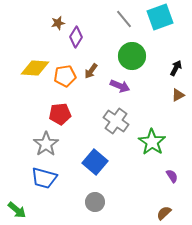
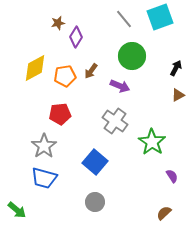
yellow diamond: rotated 32 degrees counterclockwise
gray cross: moved 1 px left
gray star: moved 2 px left, 2 px down
